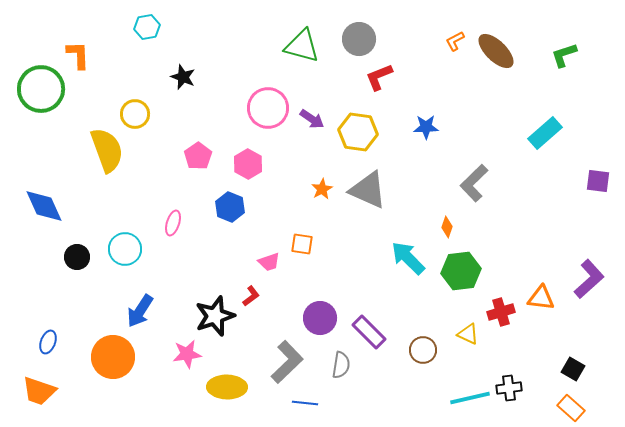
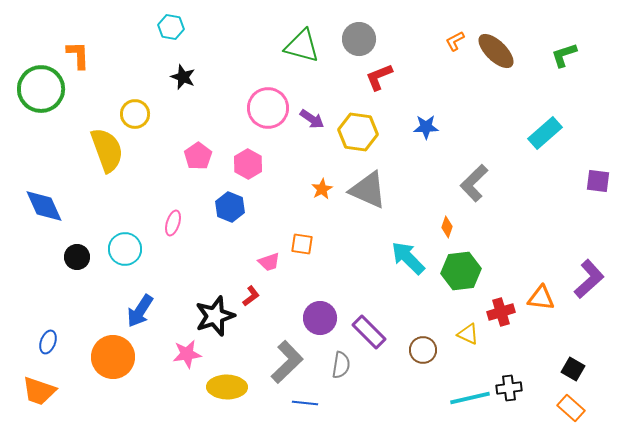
cyan hexagon at (147, 27): moved 24 px right; rotated 20 degrees clockwise
